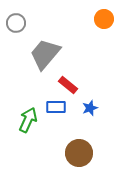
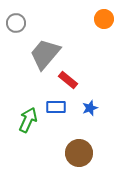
red rectangle: moved 5 px up
